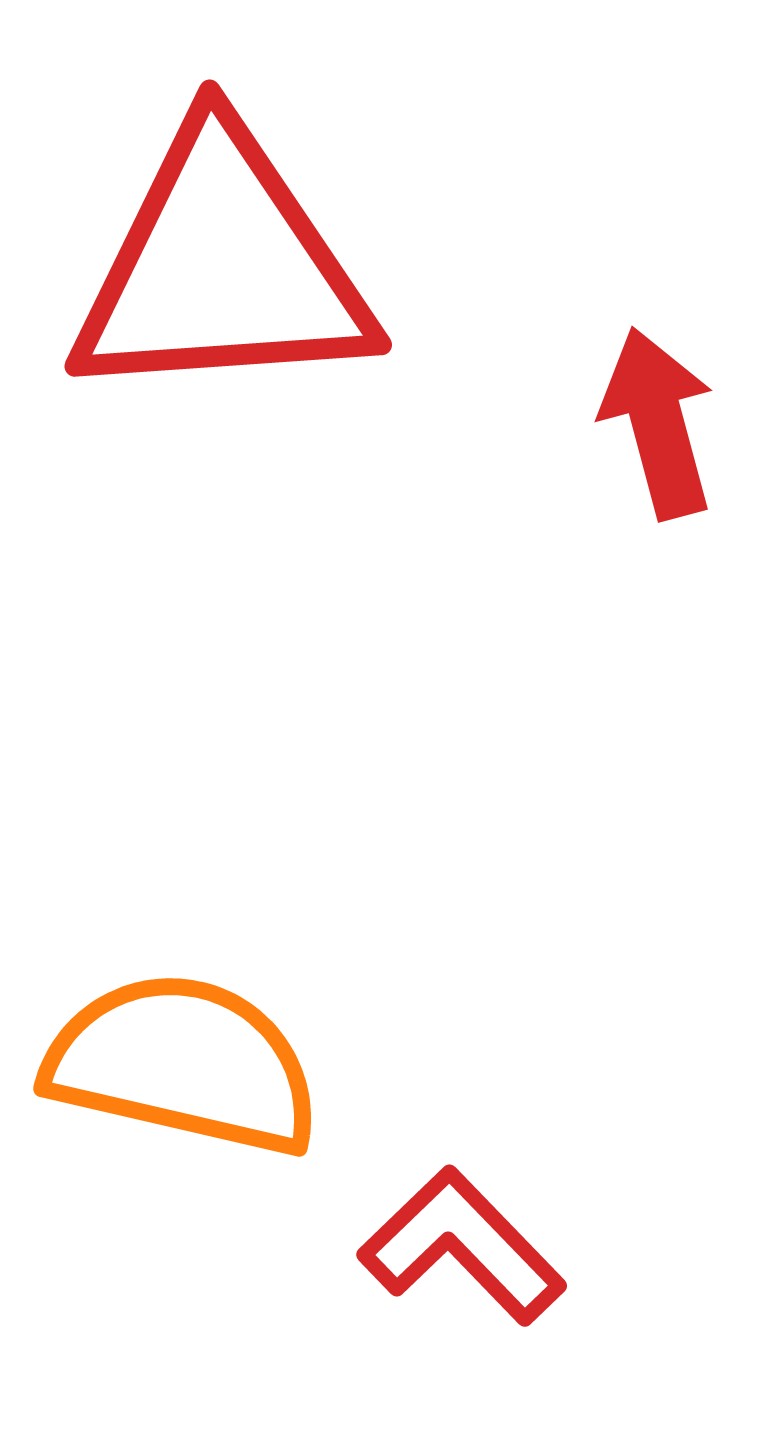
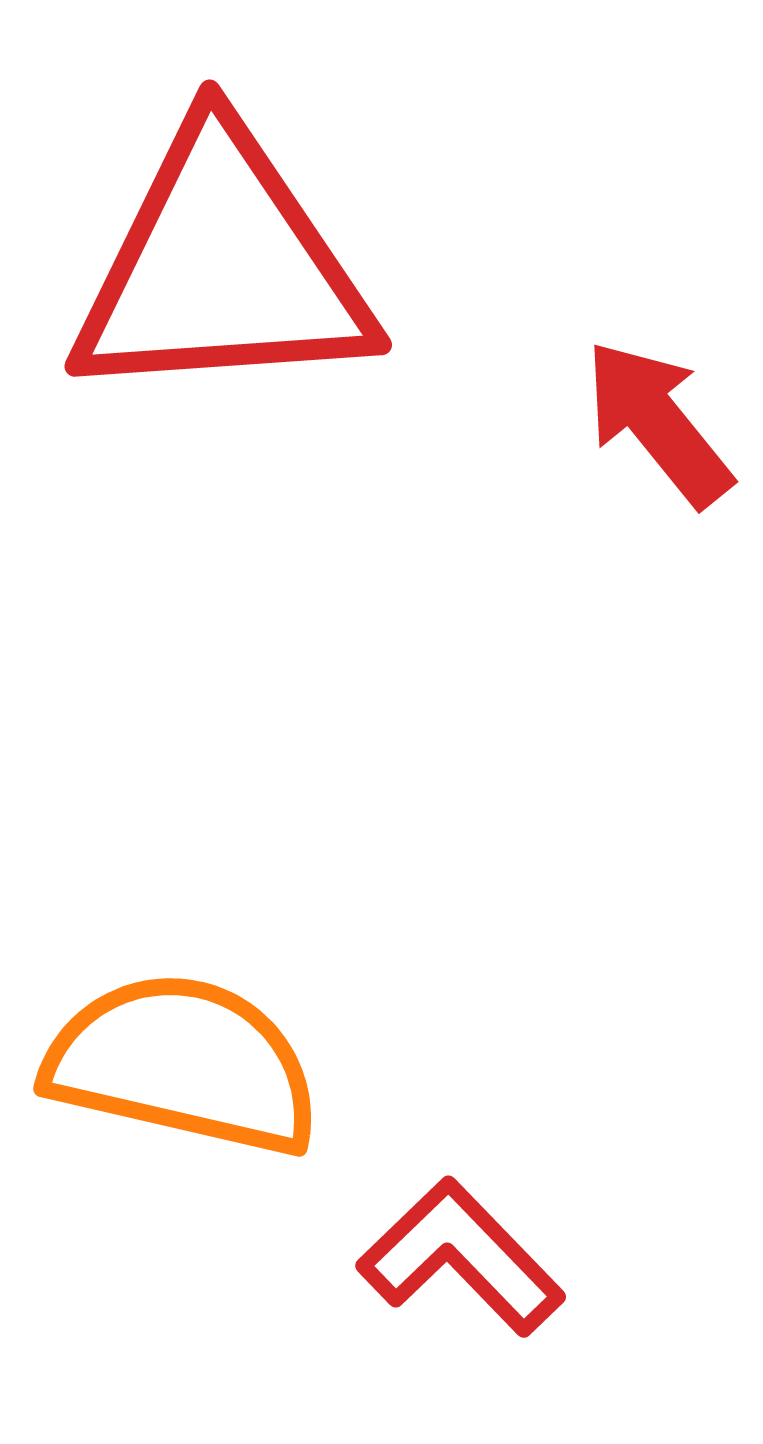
red arrow: rotated 24 degrees counterclockwise
red L-shape: moved 1 px left, 11 px down
